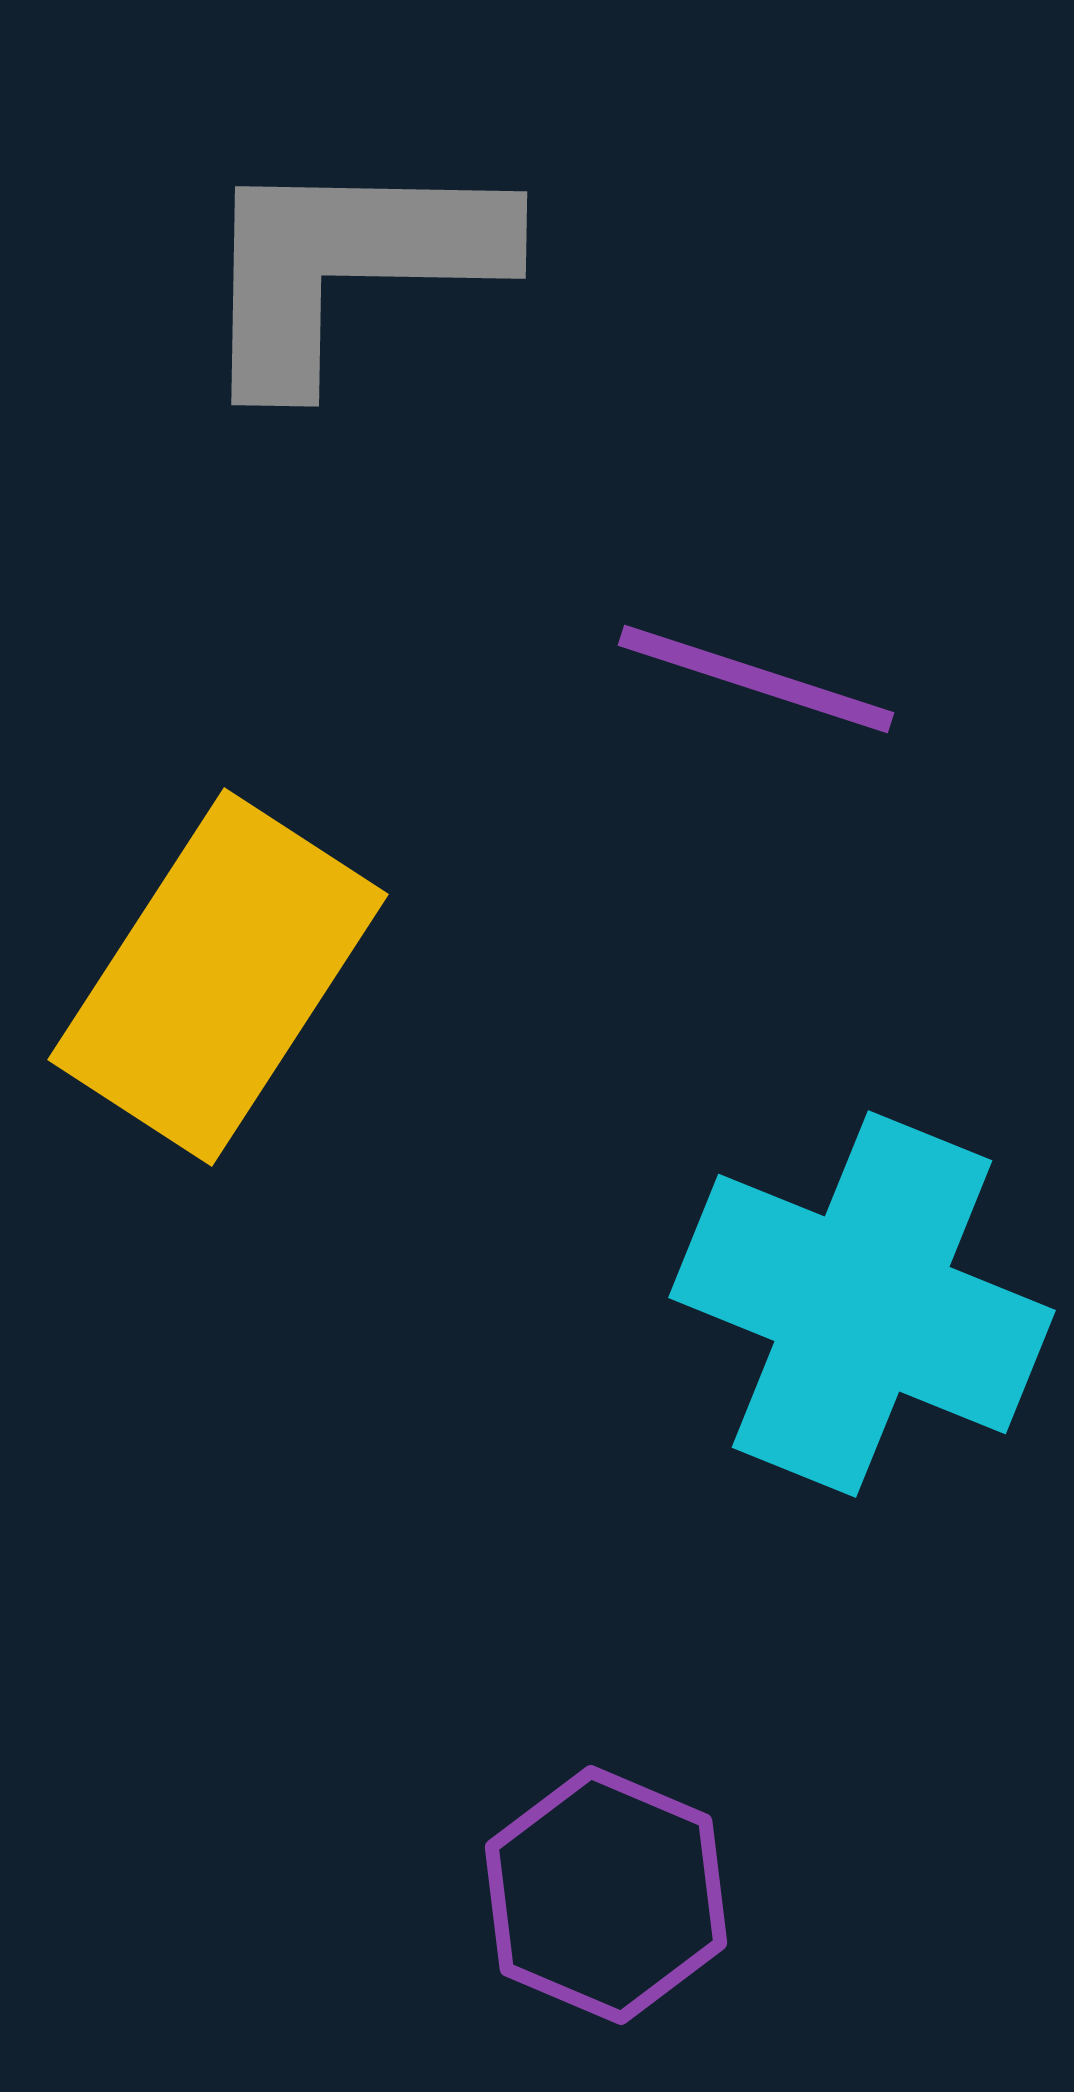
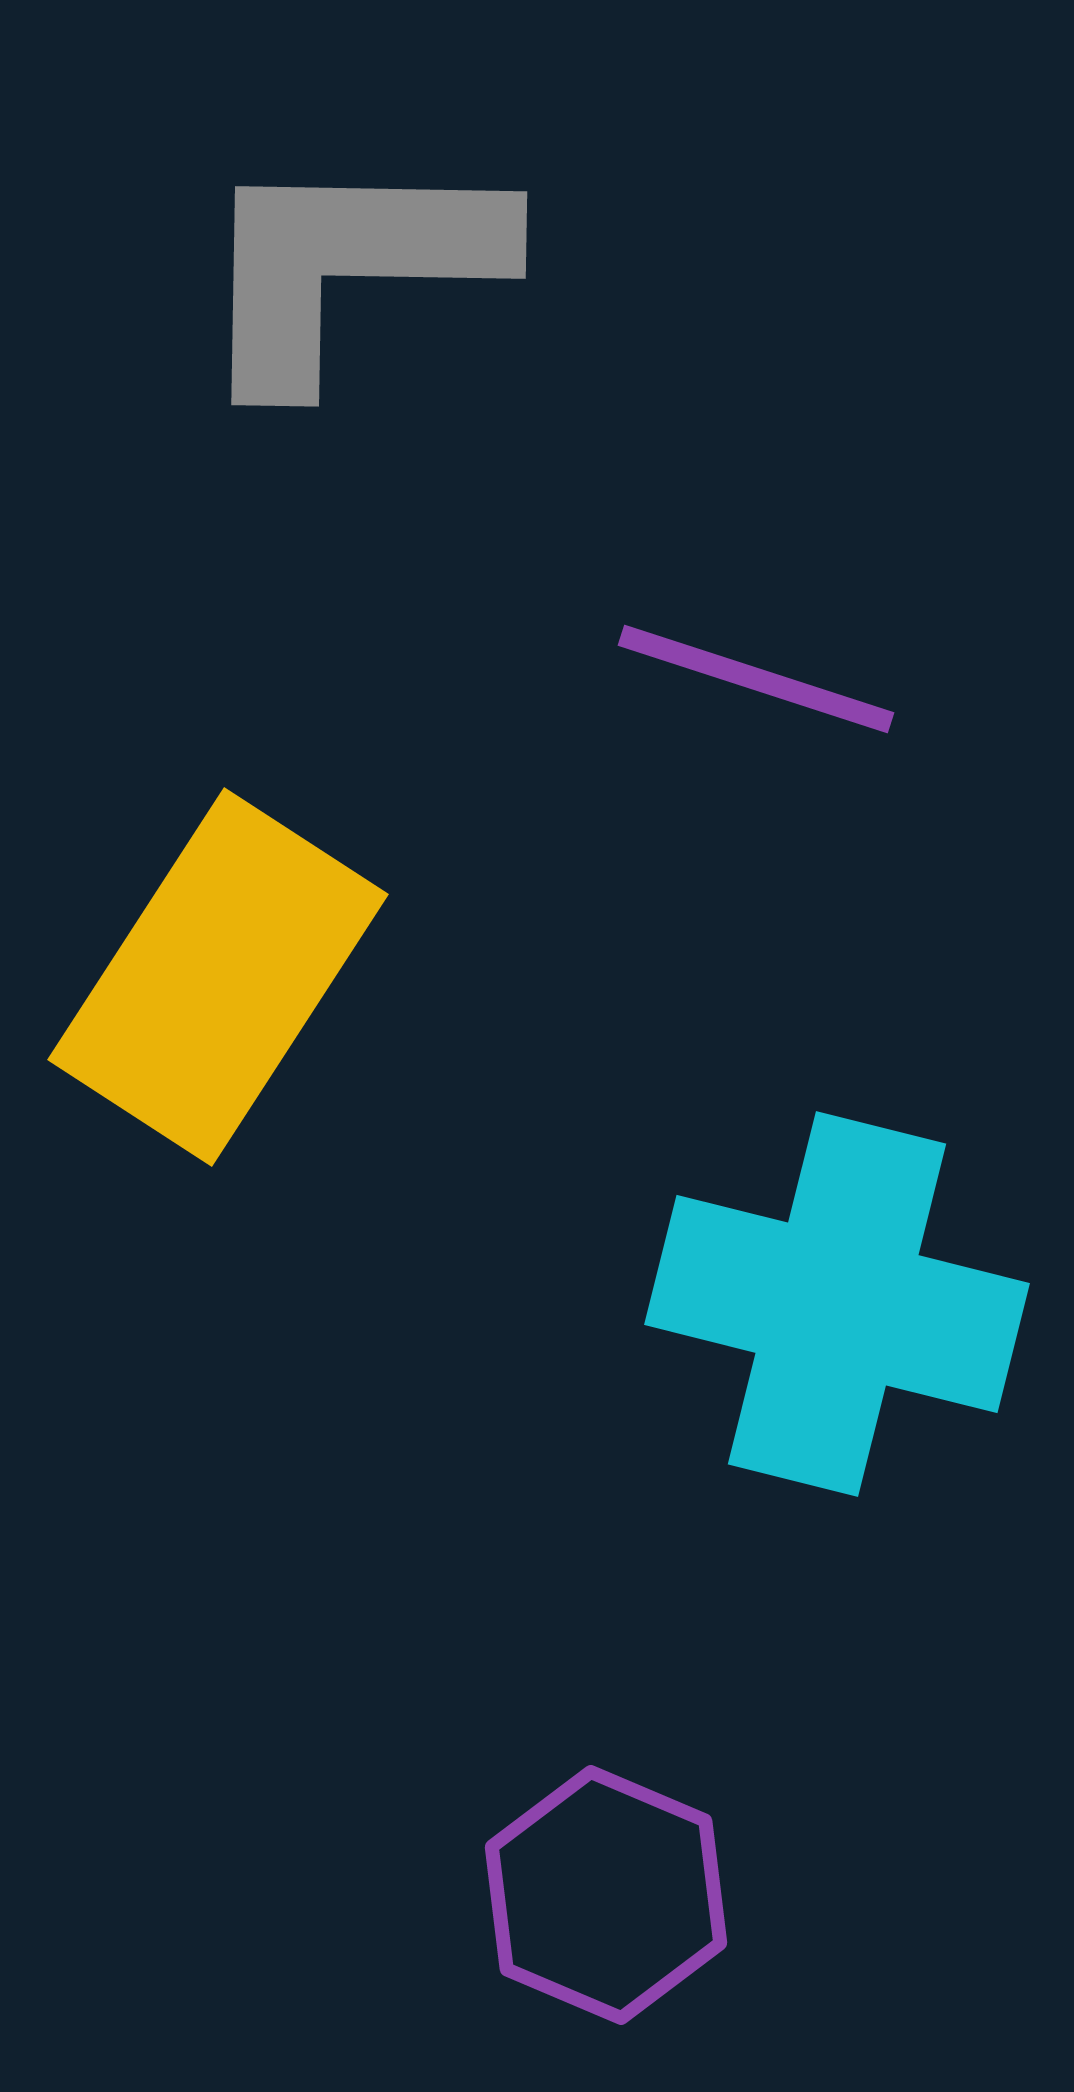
cyan cross: moved 25 px left; rotated 8 degrees counterclockwise
